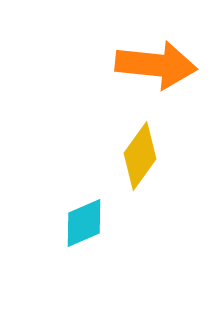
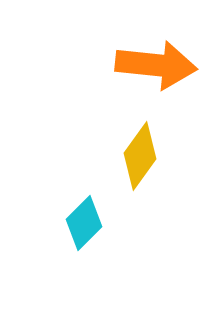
cyan diamond: rotated 22 degrees counterclockwise
